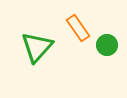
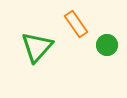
orange rectangle: moved 2 px left, 4 px up
